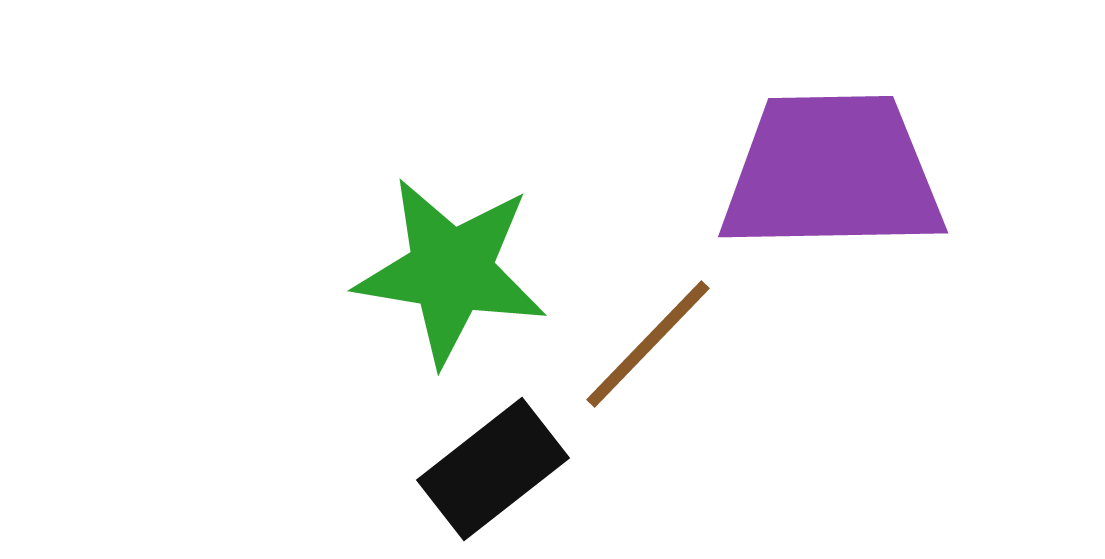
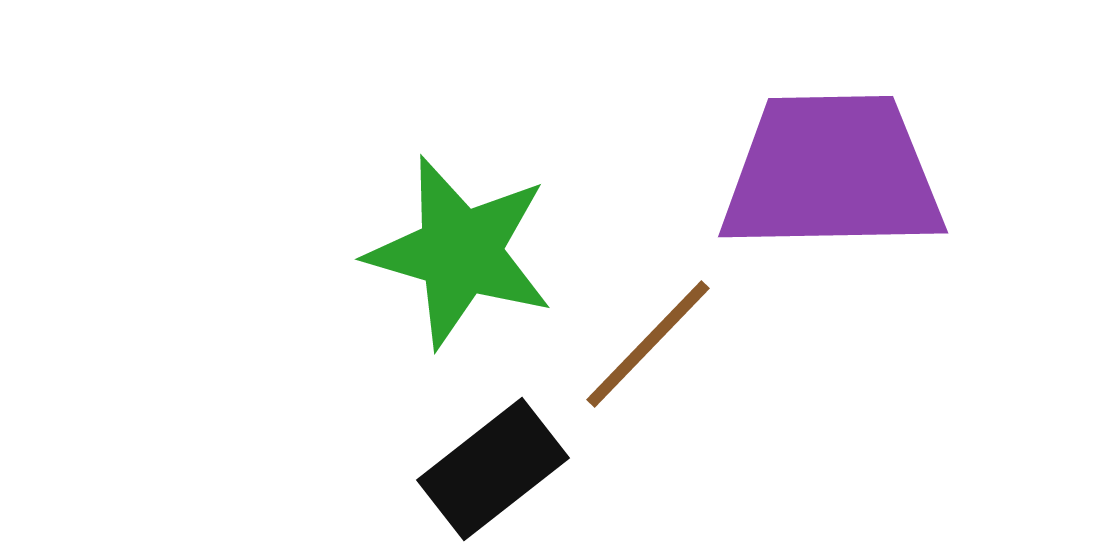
green star: moved 9 px right, 19 px up; rotated 7 degrees clockwise
